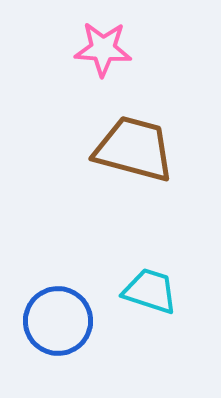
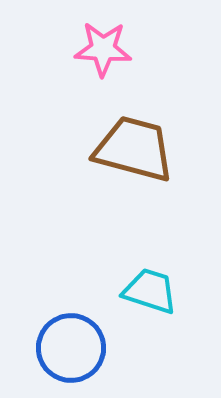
blue circle: moved 13 px right, 27 px down
